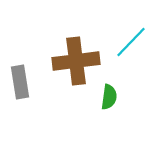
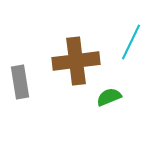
cyan line: rotated 18 degrees counterclockwise
green semicircle: rotated 120 degrees counterclockwise
